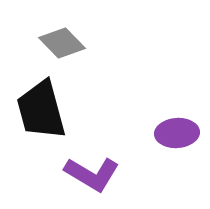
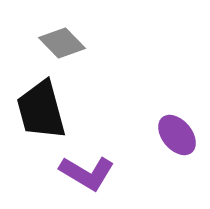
purple ellipse: moved 2 px down; rotated 54 degrees clockwise
purple L-shape: moved 5 px left, 1 px up
